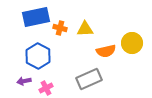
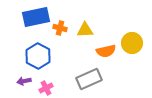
yellow triangle: moved 1 px down
